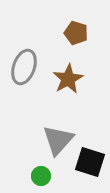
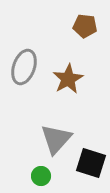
brown pentagon: moved 9 px right, 7 px up; rotated 10 degrees counterclockwise
gray triangle: moved 2 px left, 1 px up
black square: moved 1 px right, 1 px down
